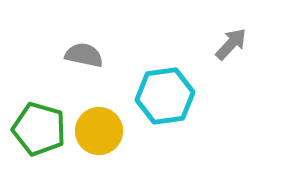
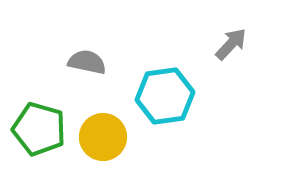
gray semicircle: moved 3 px right, 7 px down
yellow circle: moved 4 px right, 6 px down
